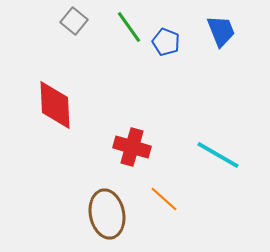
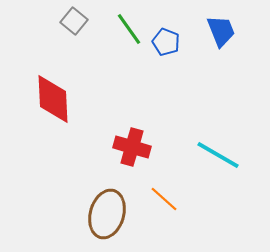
green line: moved 2 px down
red diamond: moved 2 px left, 6 px up
brown ellipse: rotated 27 degrees clockwise
